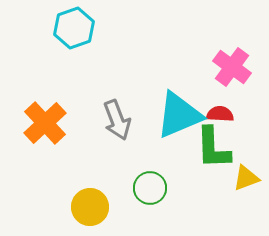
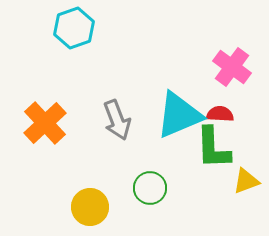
yellow triangle: moved 3 px down
